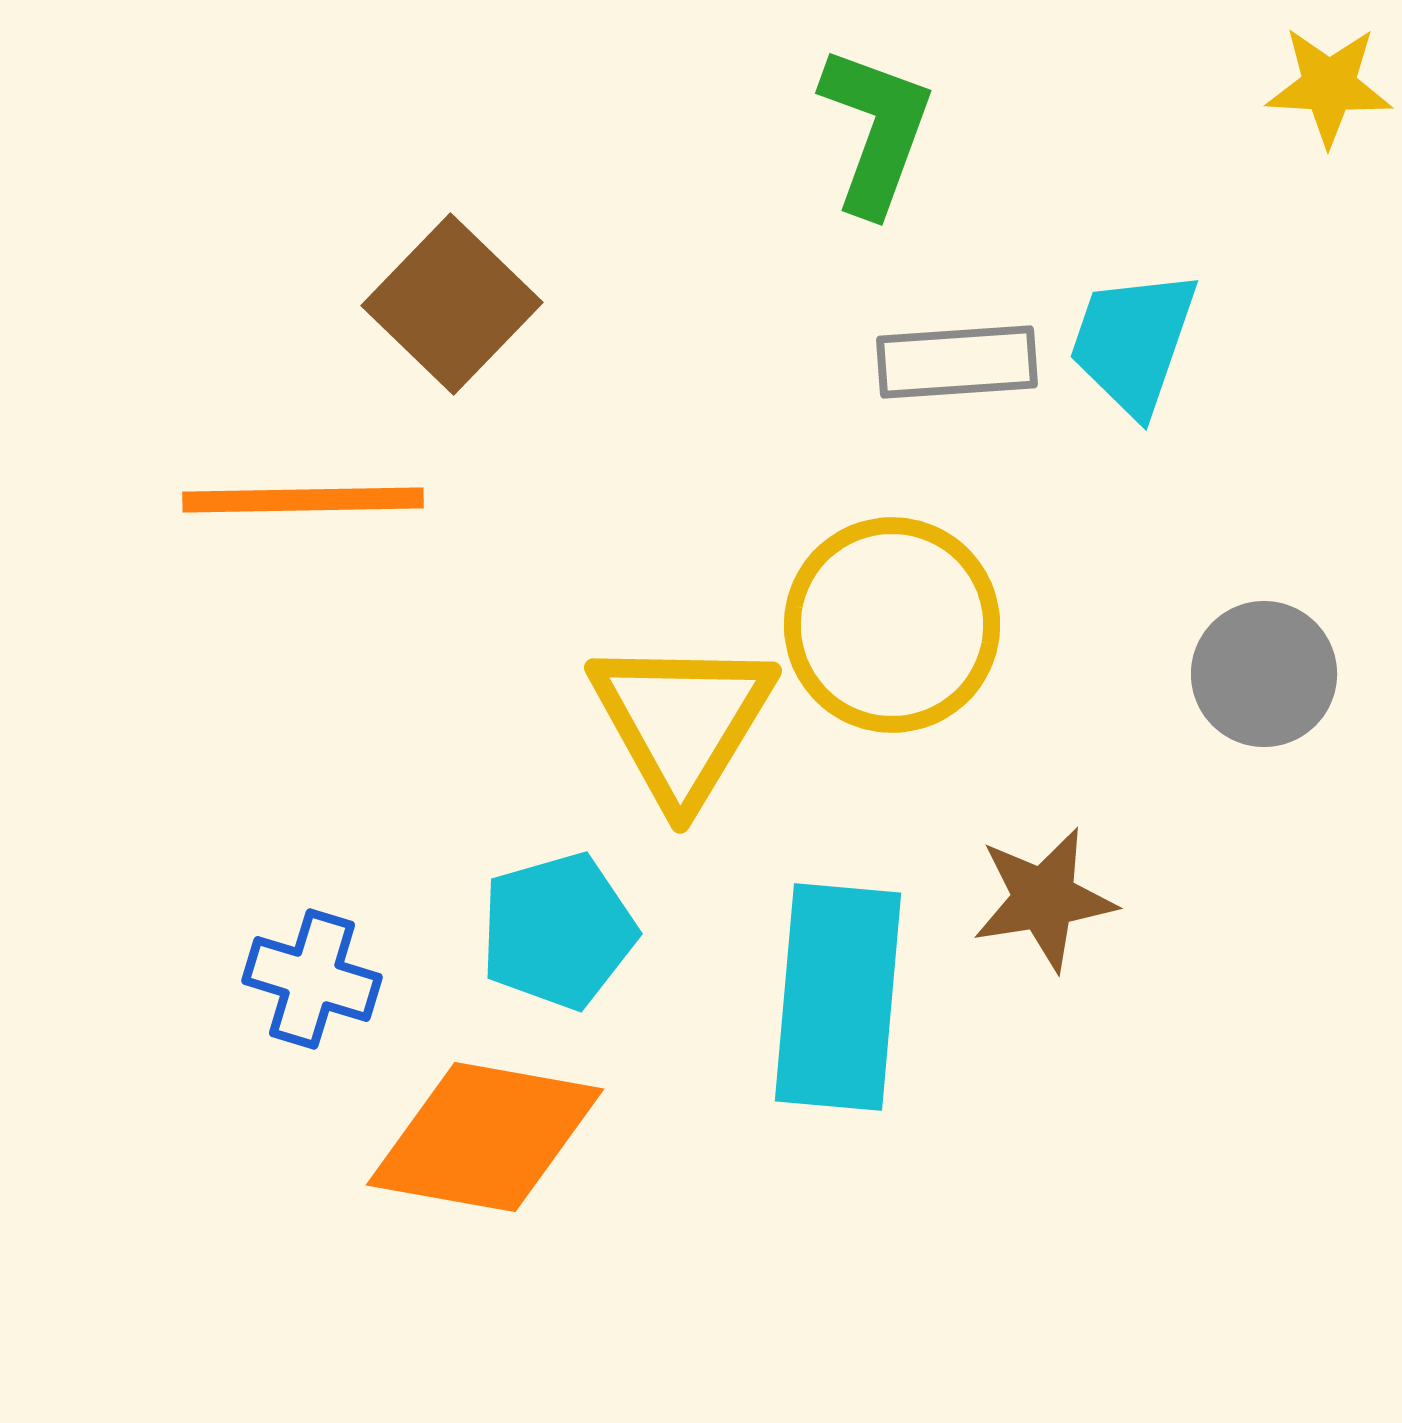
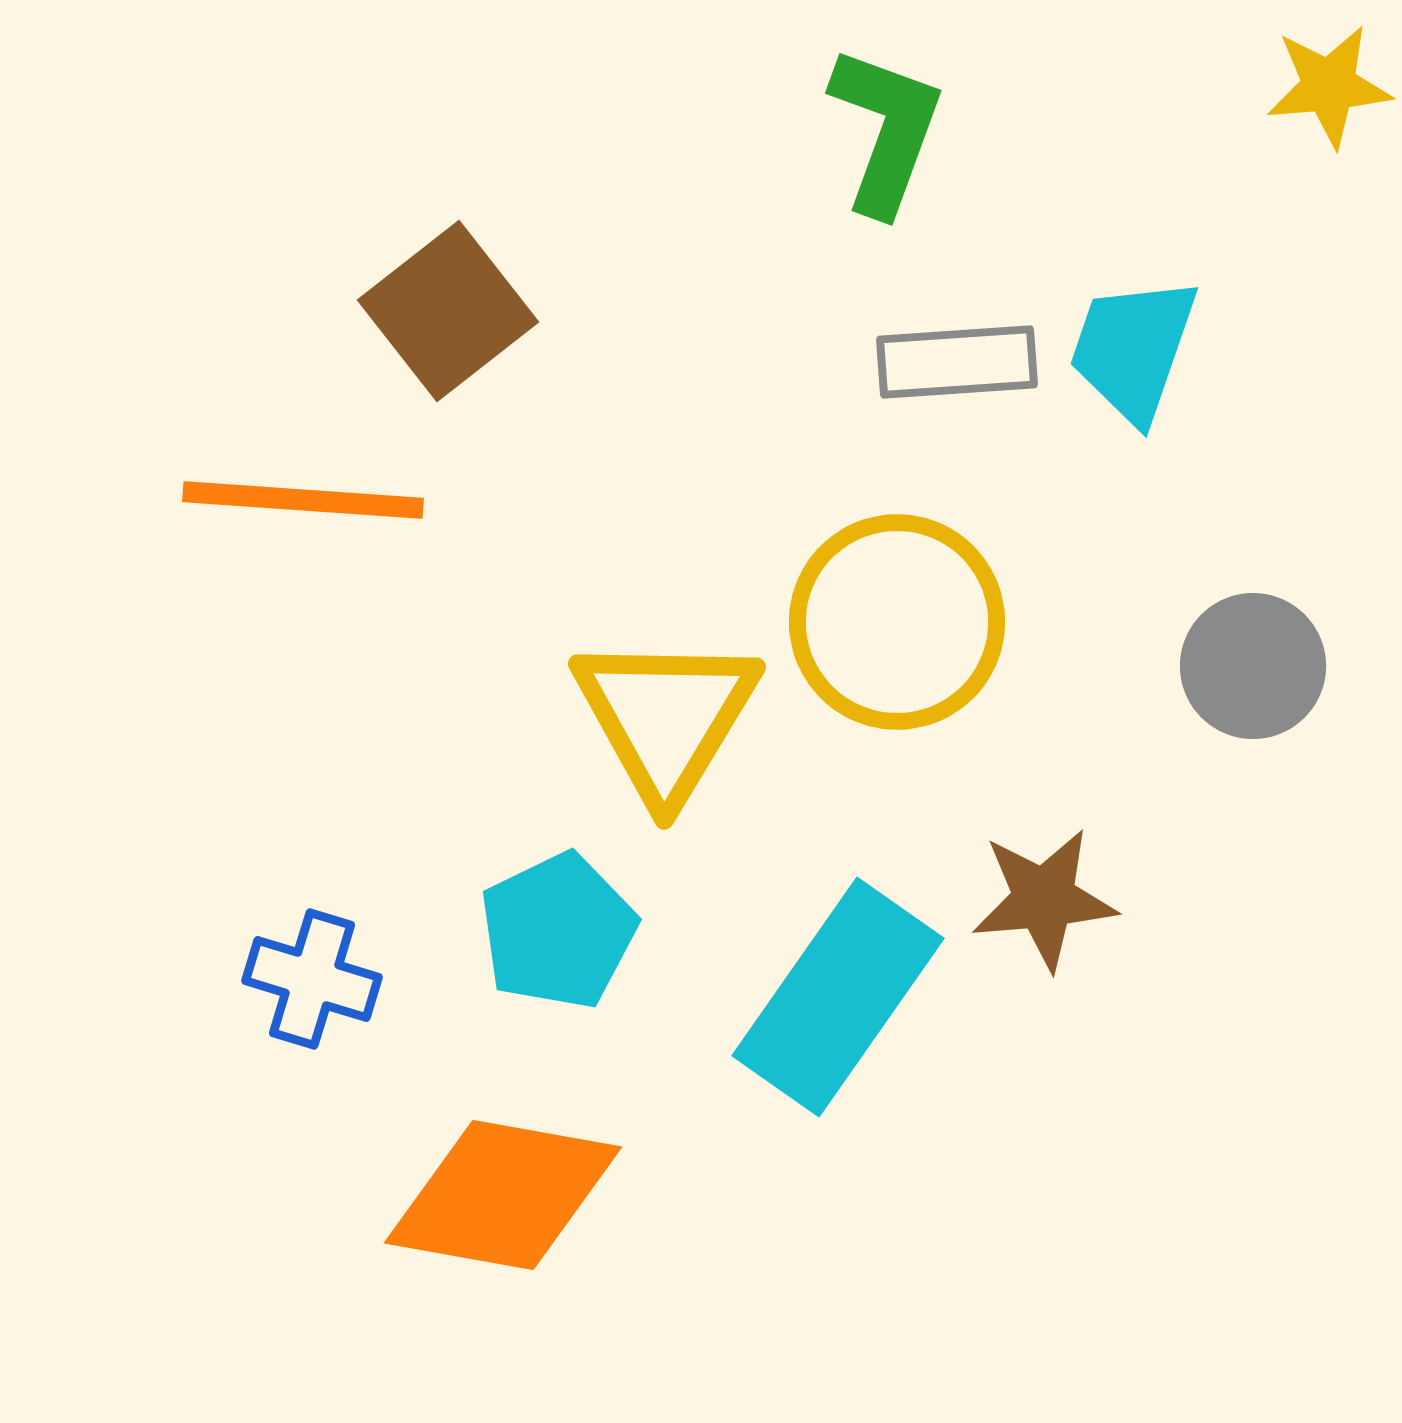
yellow star: rotated 8 degrees counterclockwise
green L-shape: moved 10 px right
brown square: moved 4 px left, 7 px down; rotated 8 degrees clockwise
cyan trapezoid: moved 7 px down
orange line: rotated 5 degrees clockwise
yellow circle: moved 5 px right, 3 px up
gray circle: moved 11 px left, 8 px up
yellow triangle: moved 16 px left, 4 px up
brown star: rotated 4 degrees clockwise
cyan pentagon: rotated 10 degrees counterclockwise
cyan rectangle: rotated 30 degrees clockwise
orange diamond: moved 18 px right, 58 px down
